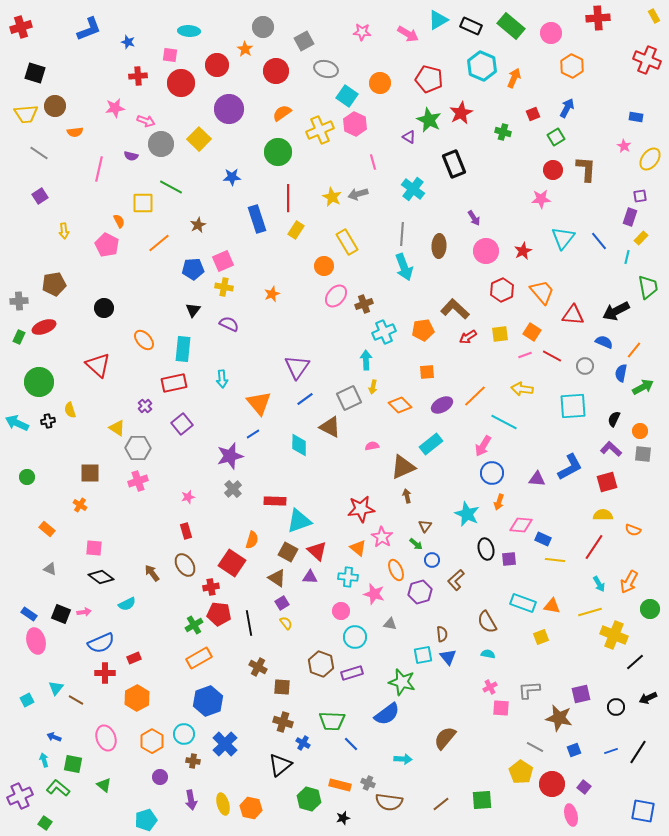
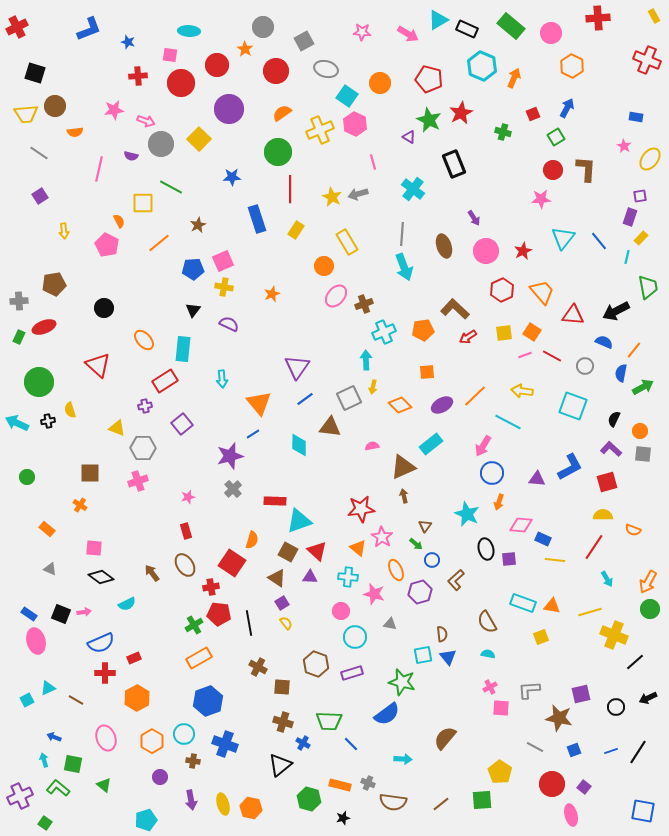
black rectangle at (471, 26): moved 4 px left, 3 px down
red cross at (21, 27): moved 4 px left; rotated 10 degrees counterclockwise
pink star at (115, 108): moved 1 px left, 2 px down
red line at (288, 198): moved 2 px right, 9 px up
brown ellipse at (439, 246): moved 5 px right; rotated 20 degrees counterclockwise
yellow square at (500, 334): moved 4 px right, 1 px up
red rectangle at (174, 383): moved 9 px left, 2 px up; rotated 20 degrees counterclockwise
yellow arrow at (522, 389): moved 2 px down
purple cross at (145, 406): rotated 32 degrees clockwise
cyan square at (573, 406): rotated 24 degrees clockwise
cyan line at (504, 422): moved 4 px right
brown triangle at (330, 427): rotated 20 degrees counterclockwise
yellow triangle at (117, 428): rotated 12 degrees counterclockwise
gray hexagon at (138, 448): moved 5 px right
brown arrow at (407, 496): moved 3 px left
orange arrow at (629, 582): moved 19 px right
cyan arrow at (599, 584): moved 8 px right, 5 px up
brown hexagon at (321, 664): moved 5 px left
cyan triangle at (56, 688): moved 8 px left; rotated 28 degrees clockwise
green trapezoid at (332, 721): moved 3 px left
blue cross at (225, 744): rotated 25 degrees counterclockwise
yellow pentagon at (521, 772): moved 21 px left
brown semicircle at (389, 802): moved 4 px right
